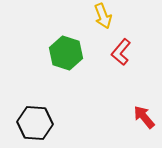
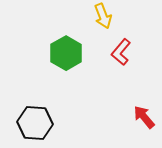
green hexagon: rotated 12 degrees clockwise
